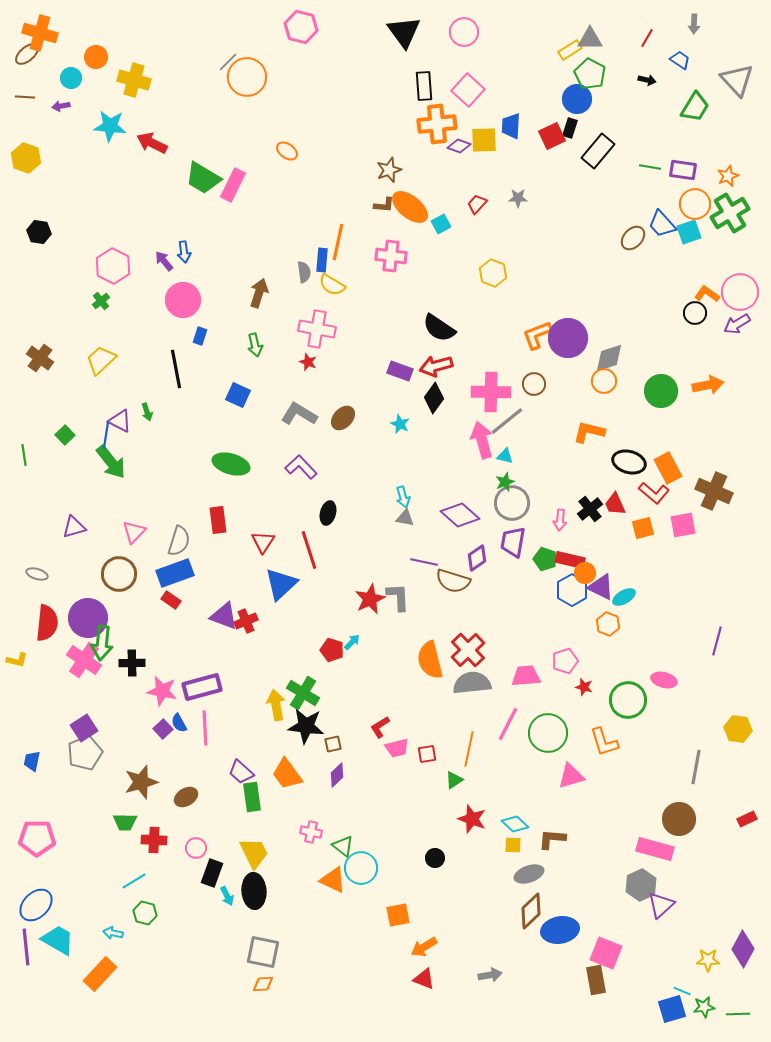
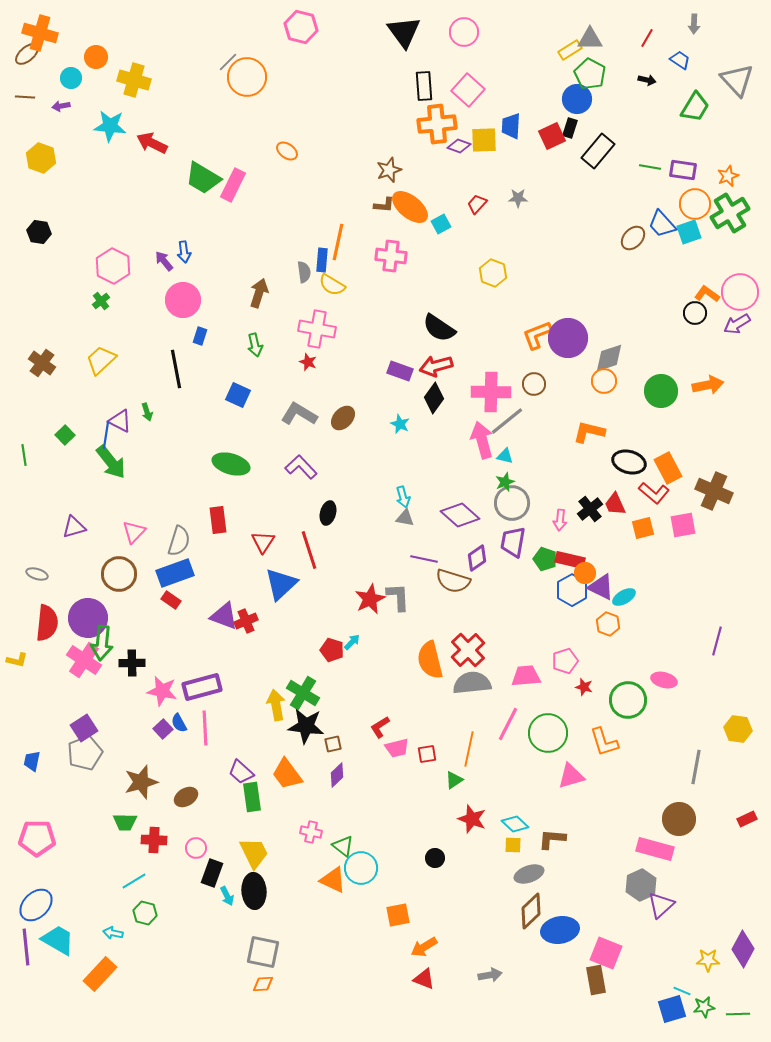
yellow hexagon at (26, 158): moved 15 px right
brown cross at (40, 358): moved 2 px right, 5 px down
purple line at (424, 562): moved 3 px up
